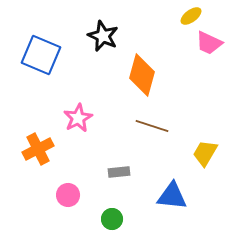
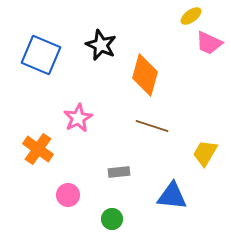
black star: moved 2 px left, 9 px down
orange diamond: moved 3 px right
orange cross: rotated 28 degrees counterclockwise
